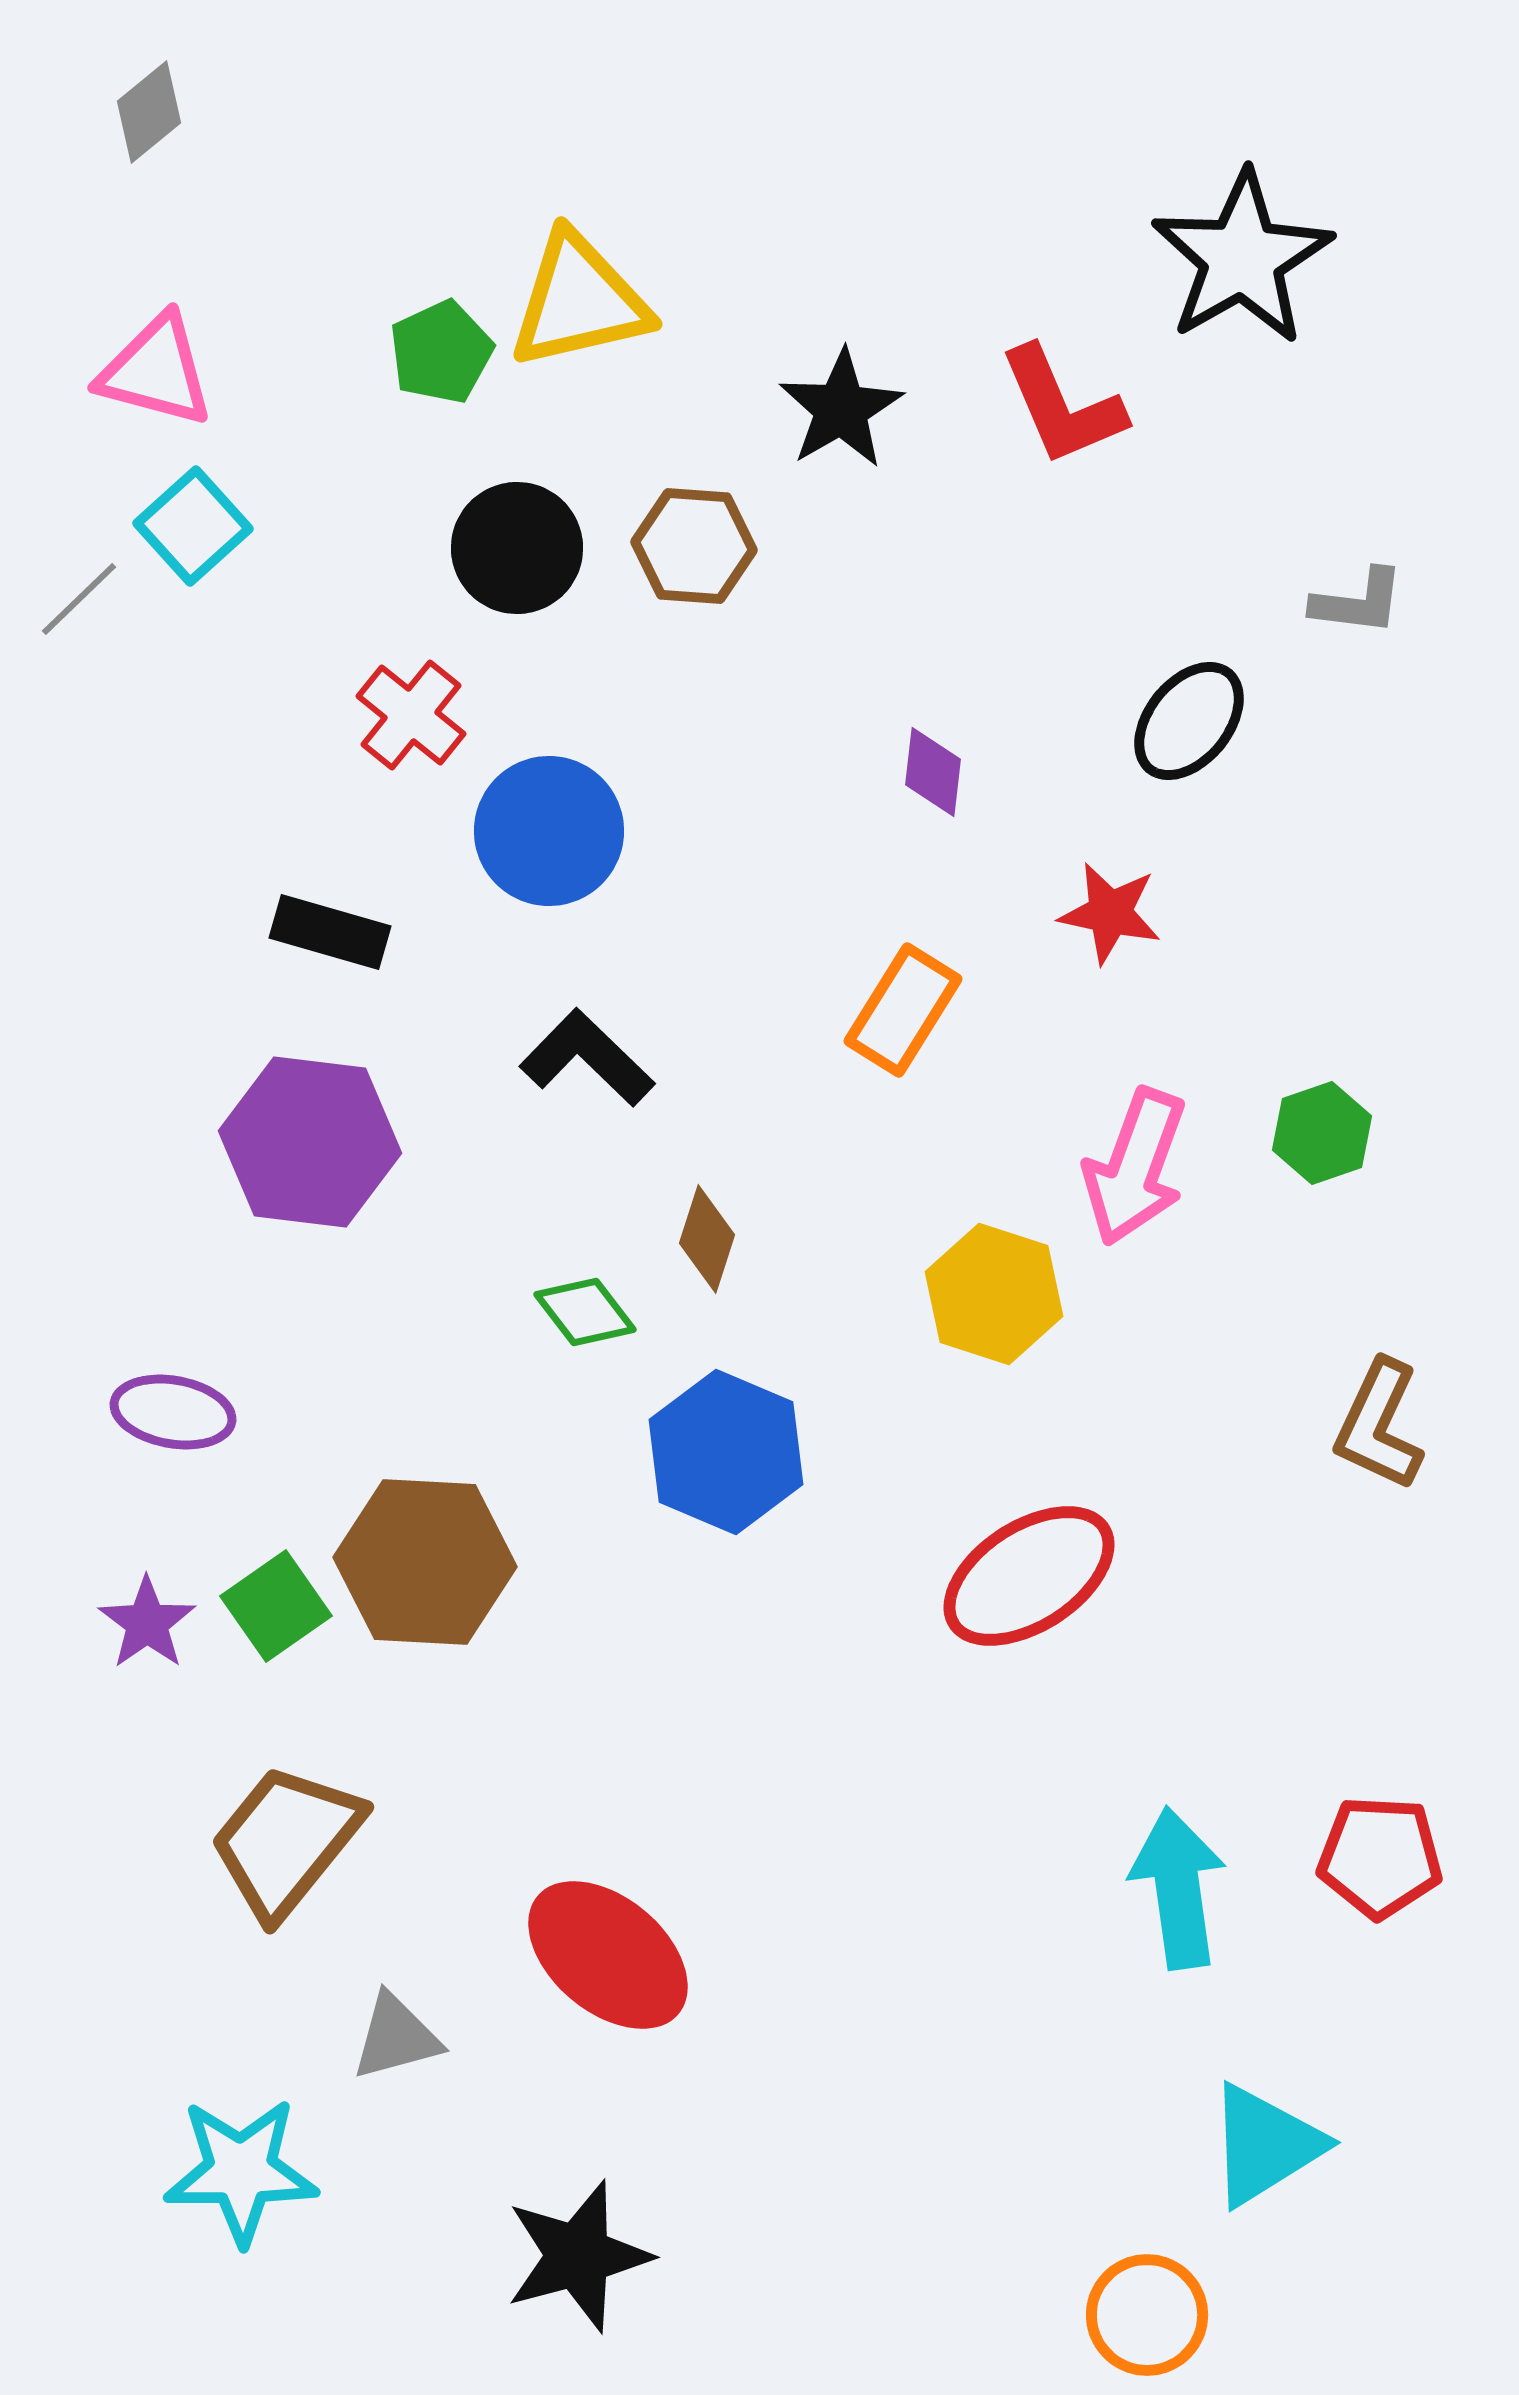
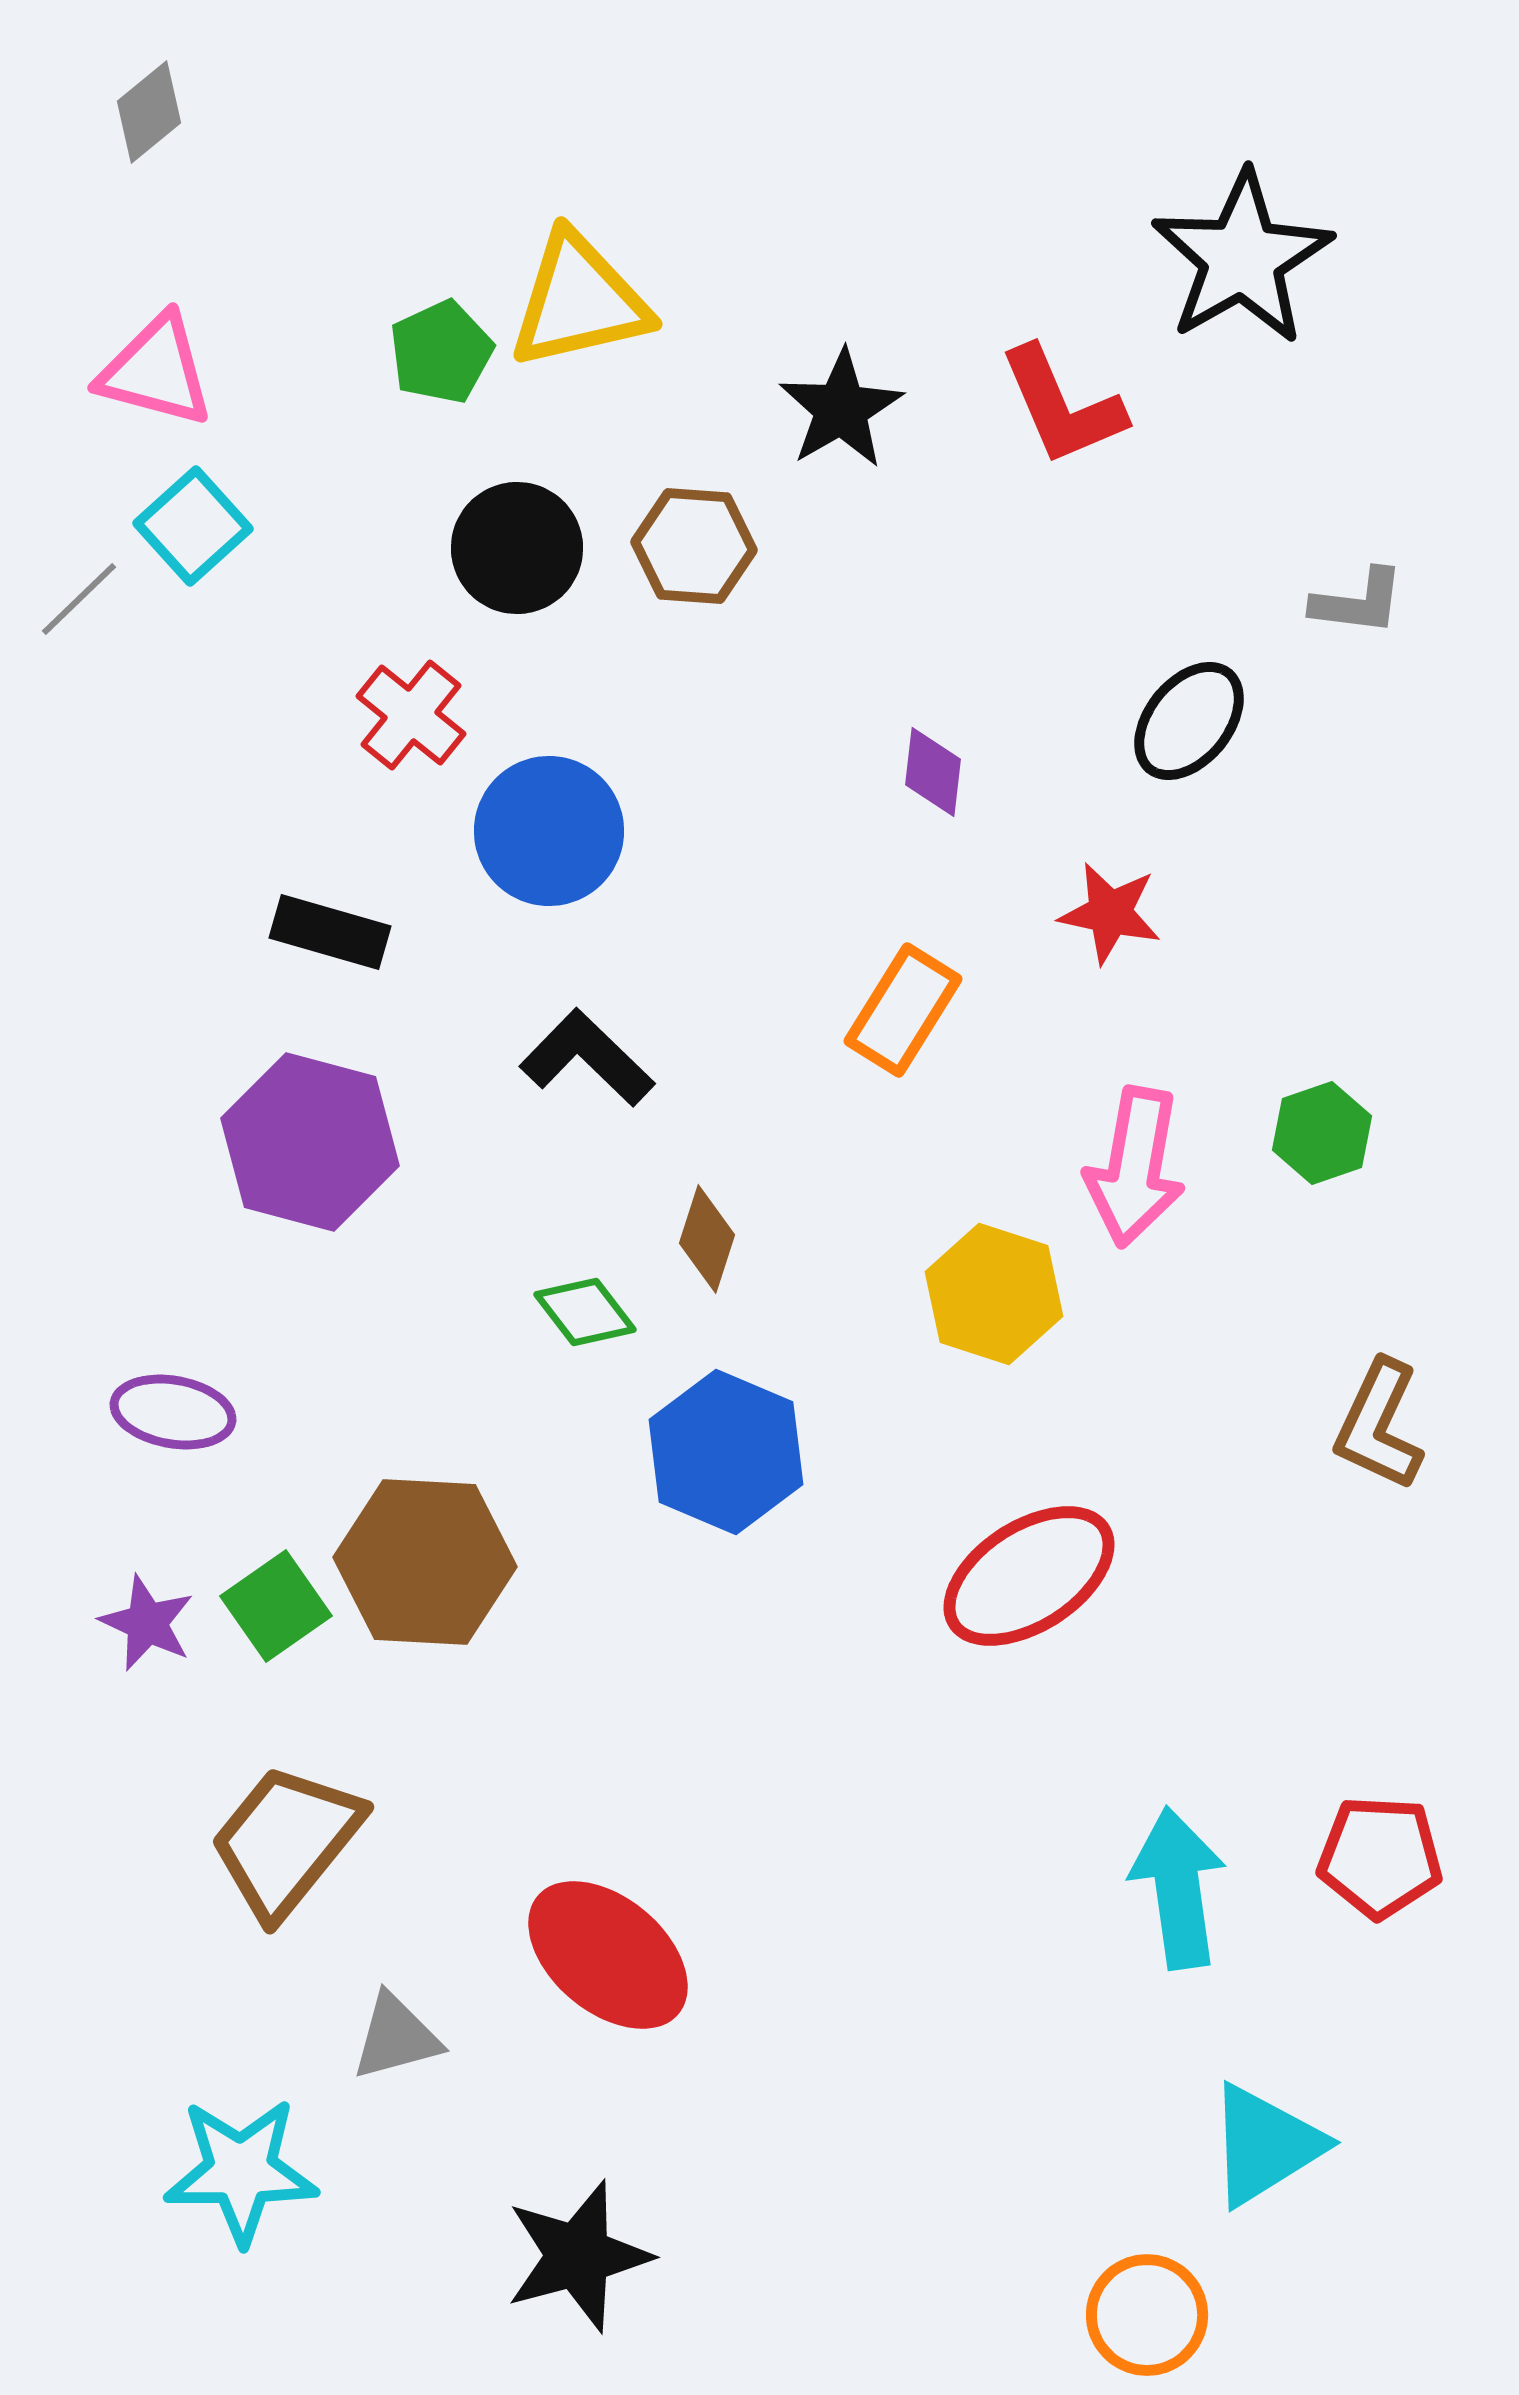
purple hexagon at (310, 1142): rotated 8 degrees clockwise
pink arrow at (1135, 1167): rotated 10 degrees counterclockwise
purple star at (147, 1623): rotated 12 degrees counterclockwise
